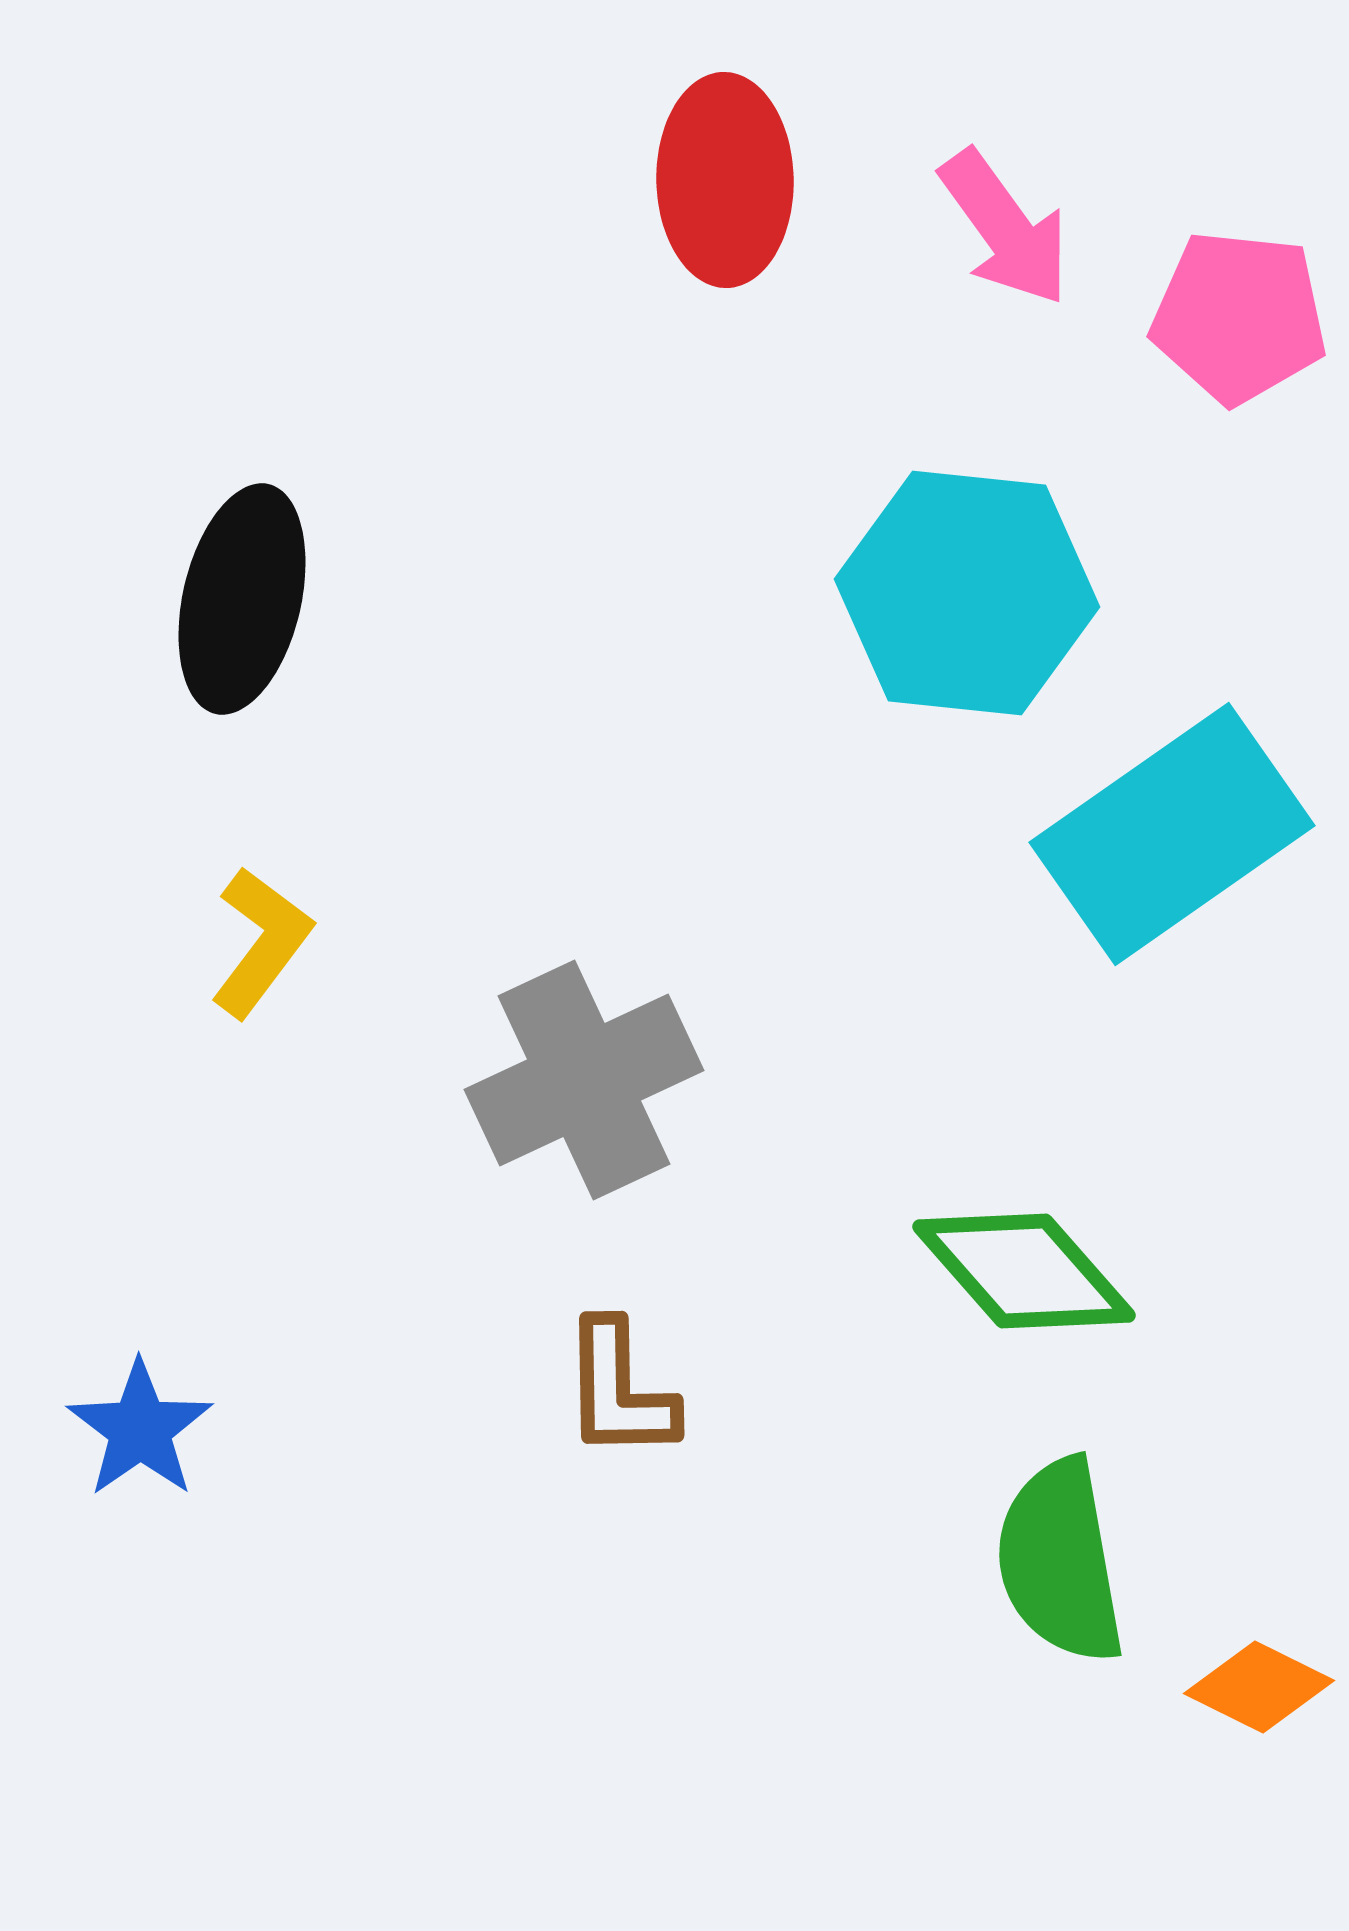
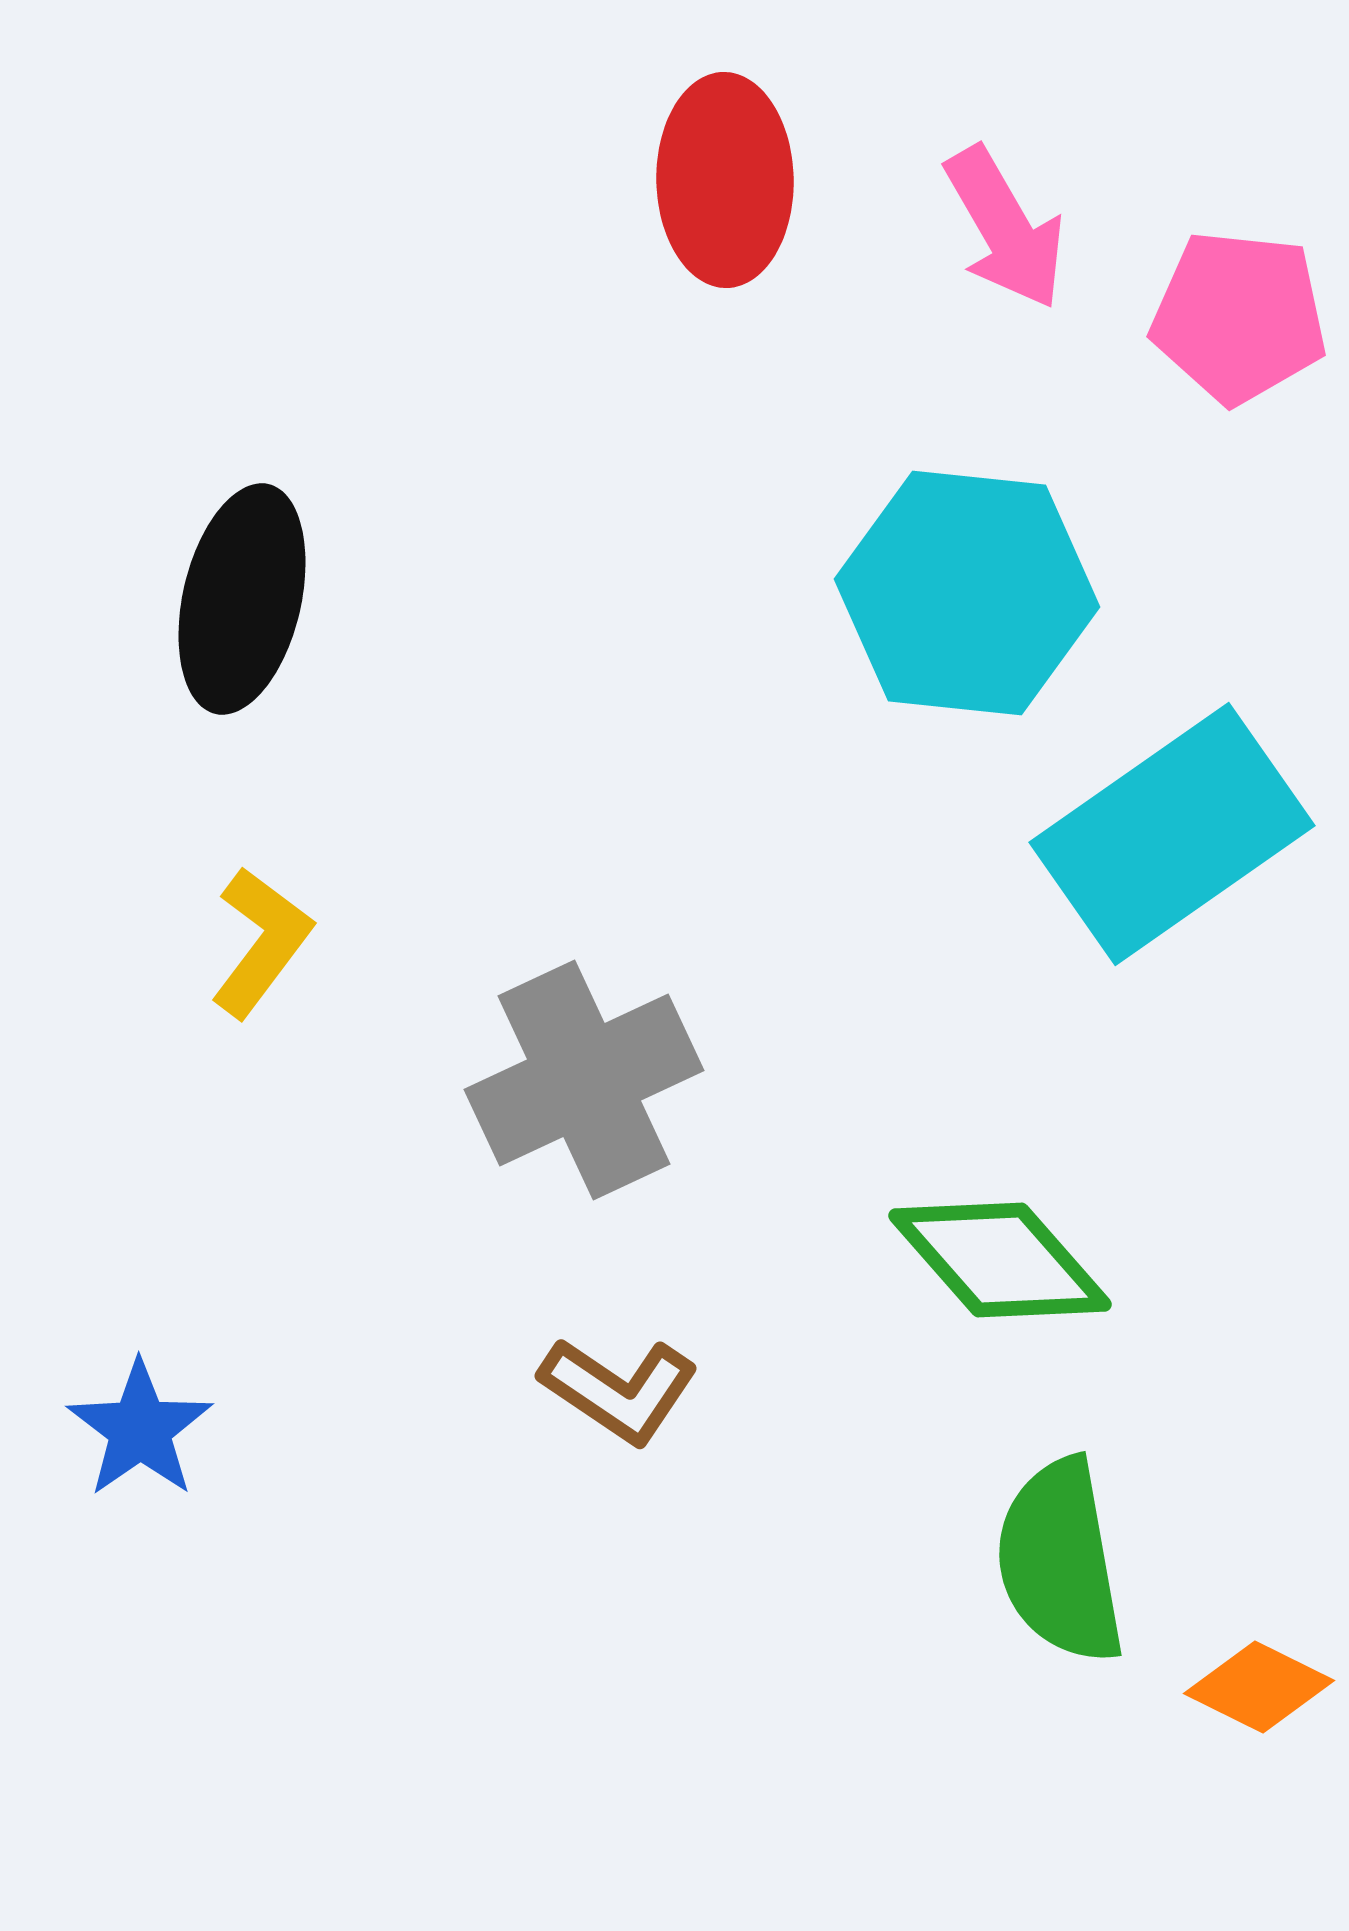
pink arrow: rotated 6 degrees clockwise
green diamond: moved 24 px left, 11 px up
brown L-shape: rotated 55 degrees counterclockwise
